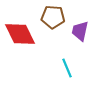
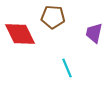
purple trapezoid: moved 14 px right, 2 px down
